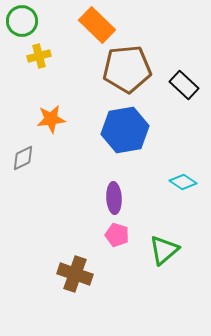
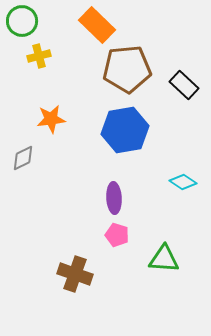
green triangle: moved 9 px down; rotated 44 degrees clockwise
